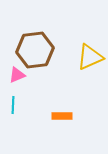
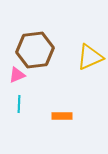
cyan line: moved 6 px right, 1 px up
